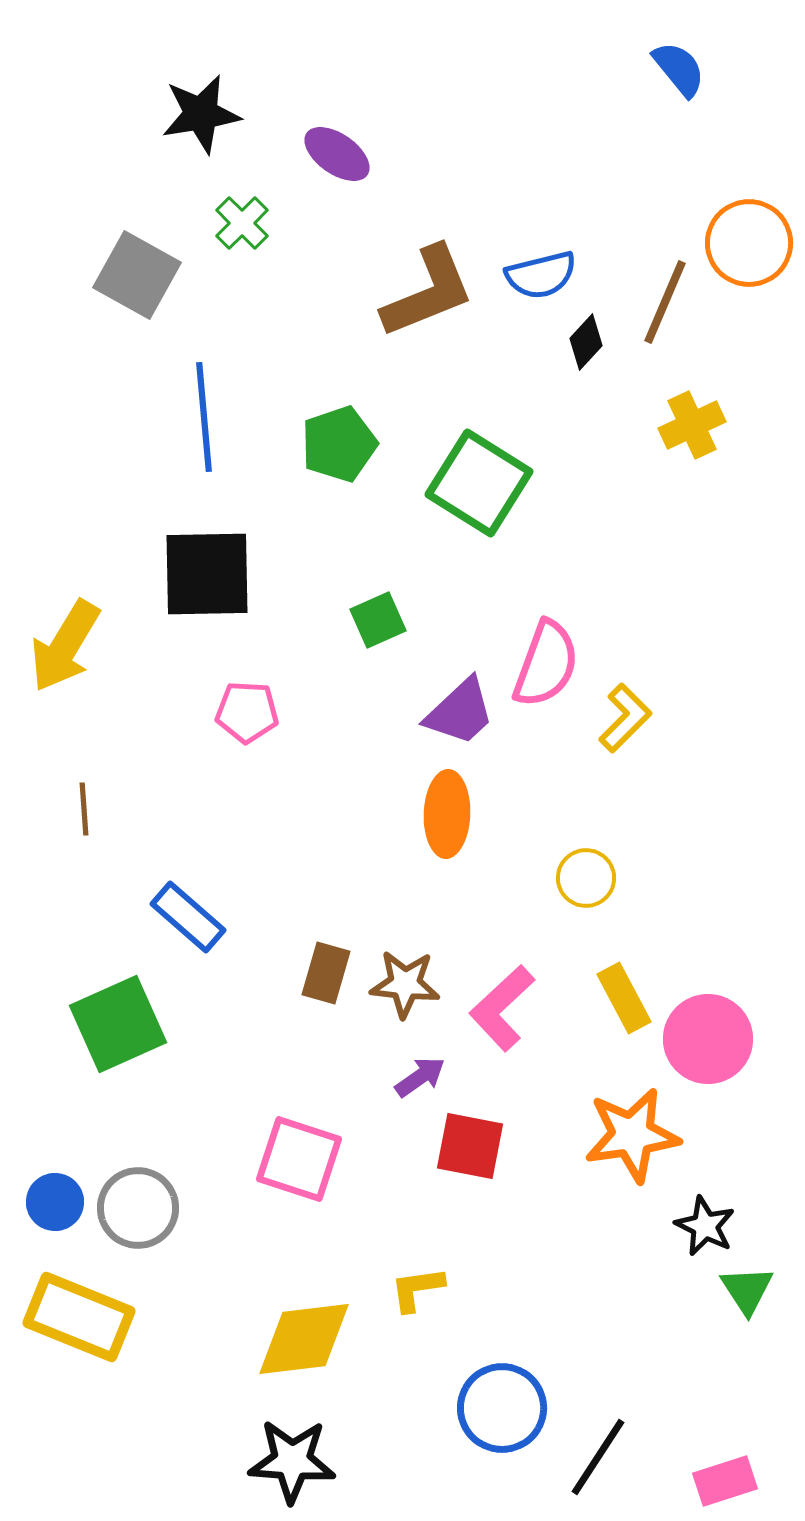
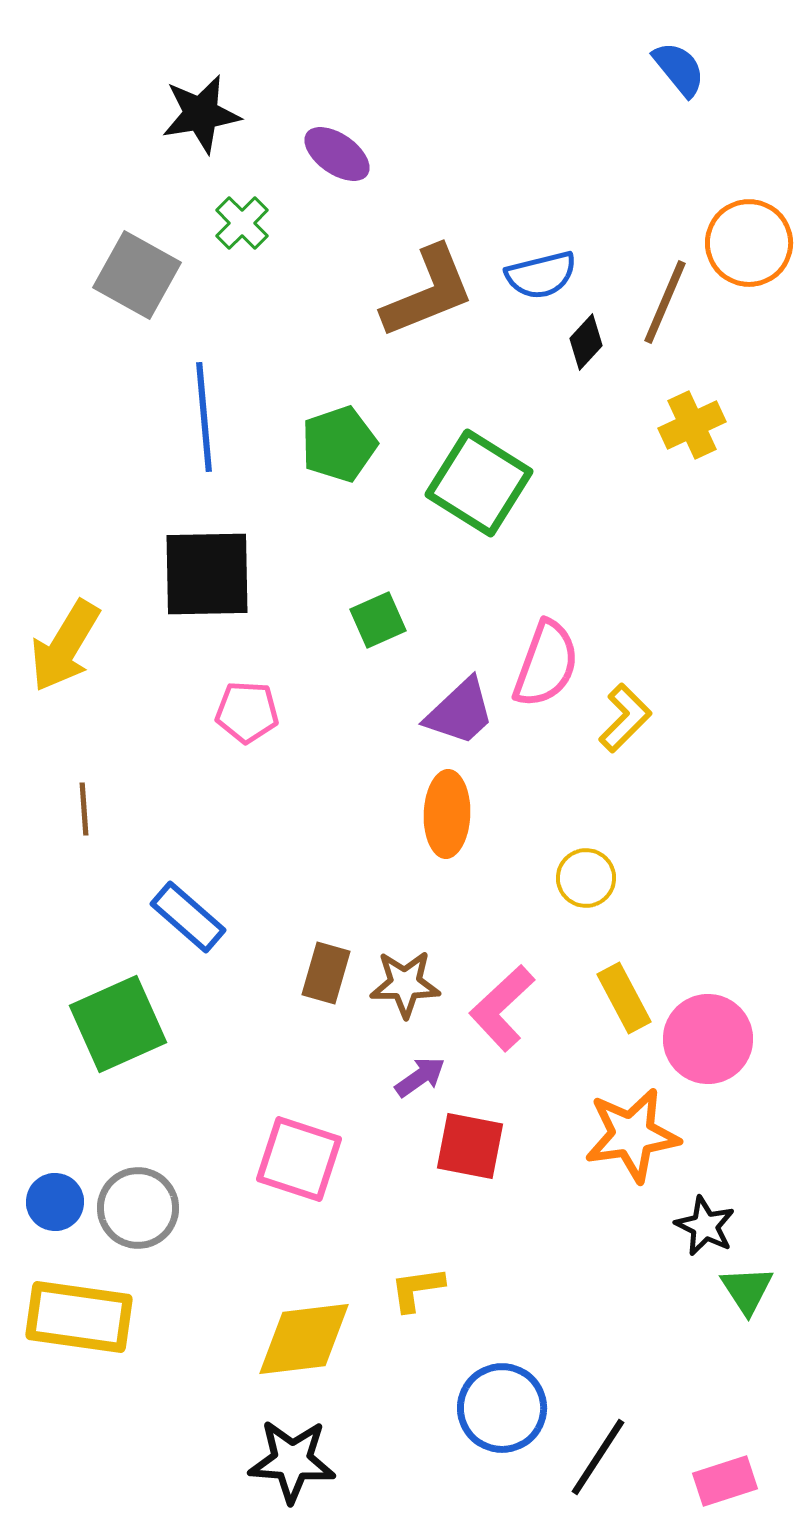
brown star at (405, 984): rotated 6 degrees counterclockwise
yellow rectangle at (79, 1317): rotated 14 degrees counterclockwise
